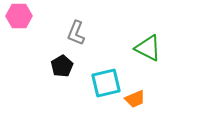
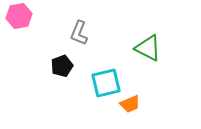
pink hexagon: rotated 10 degrees counterclockwise
gray L-shape: moved 3 px right
black pentagon: rotated 10 degrees clockwise
orange trapezoid: moved 5 px left, 5 px down
